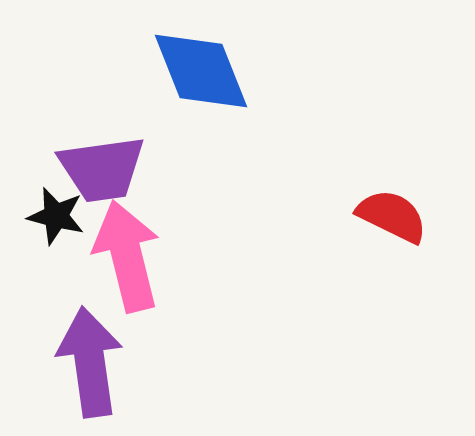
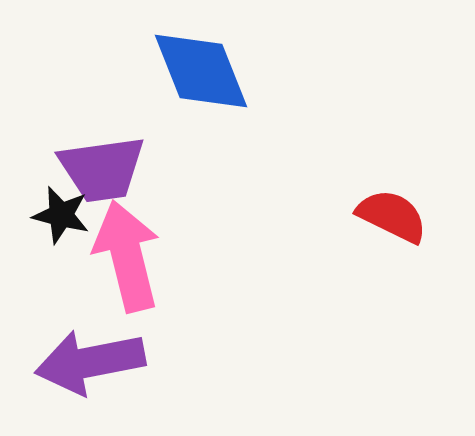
black star: moved 5 px right, 1 px up
purple arrow: rotated 93 degrees counterclockwise
